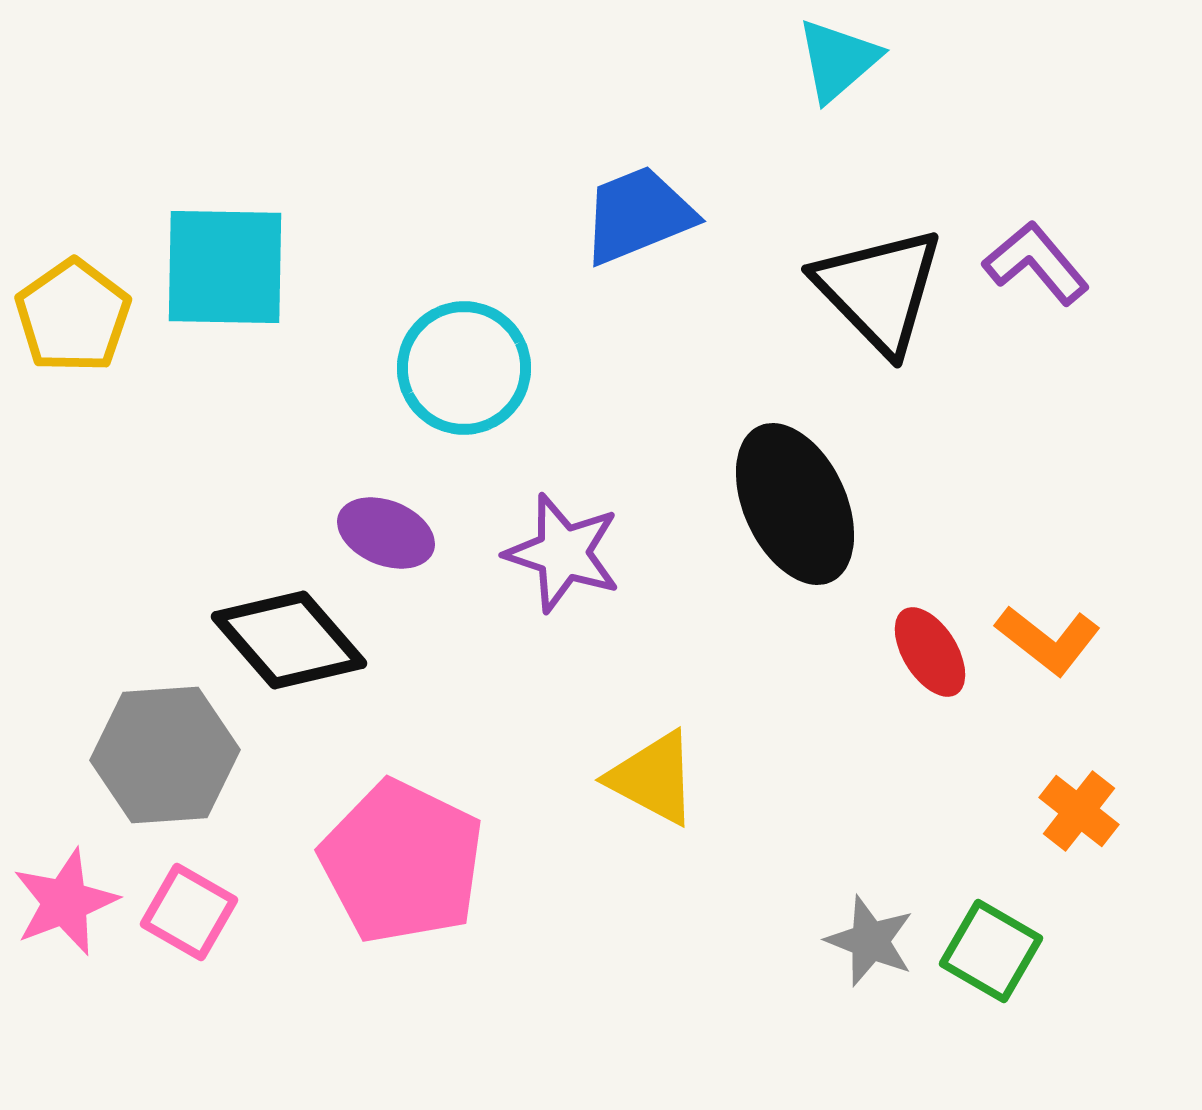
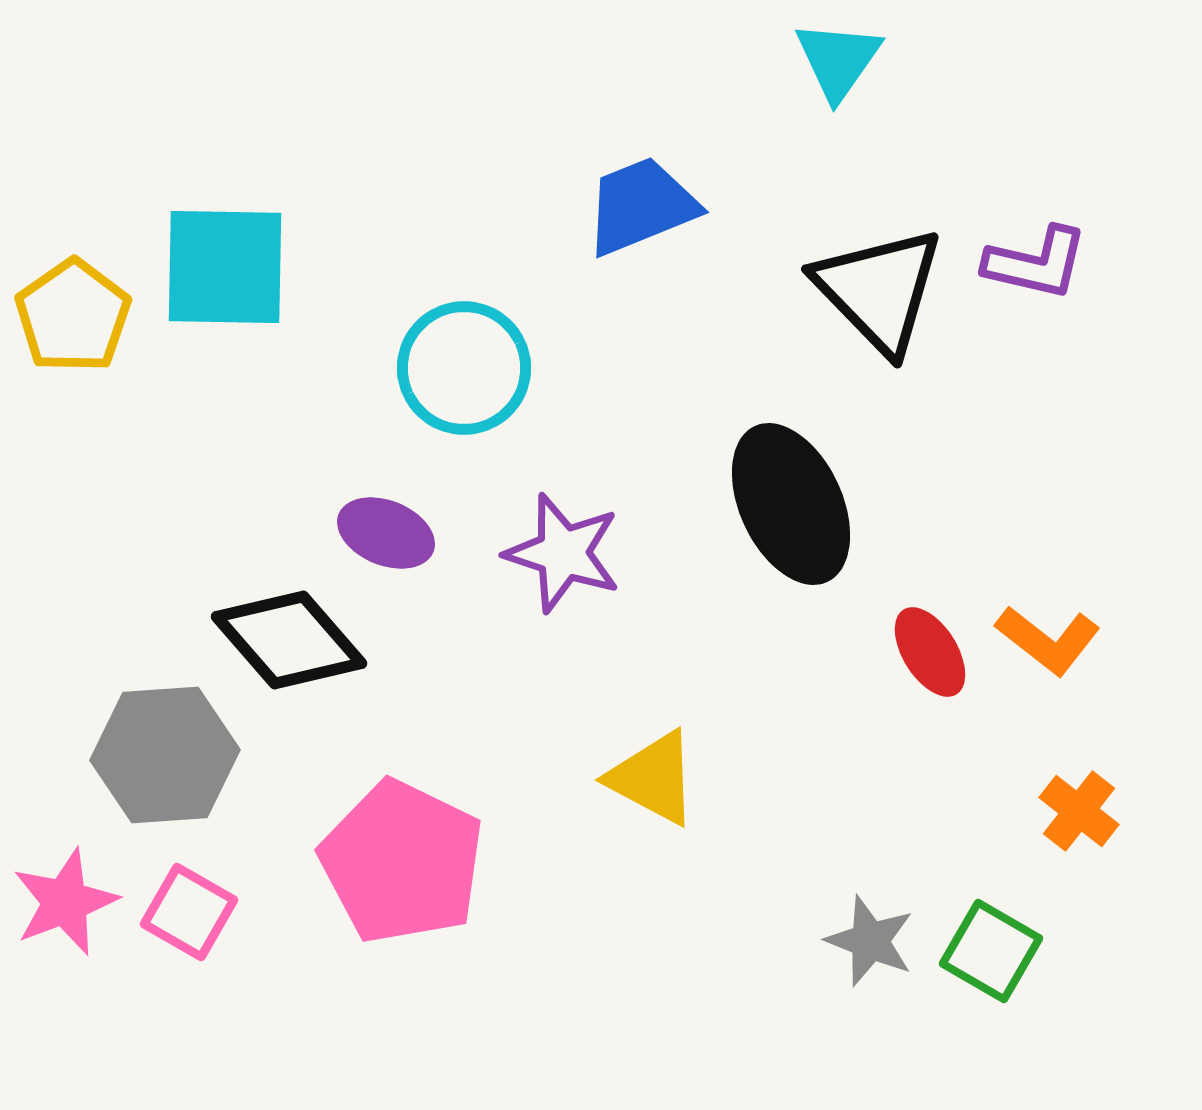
cyan triangle: rotated 14 degrees counterclockwise
blue trapezoid: moved 3 px right, 9 px up
purple L-shape: rotated 143 degrees clockwise
black ellipse: moved 4 px left
